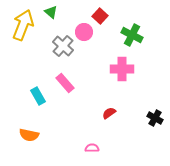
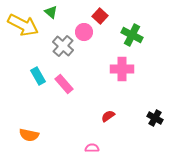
yellow arrow: rotated 96 degrees clockwise
pink rectangle: moved 1 px left, 1 px down
cyan rectangle: moved 20 px up
red semicircle: moved 1 px left, 3 px down
